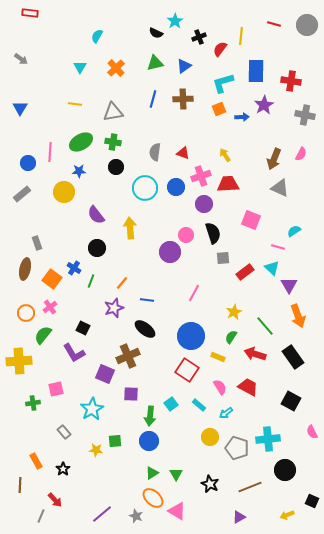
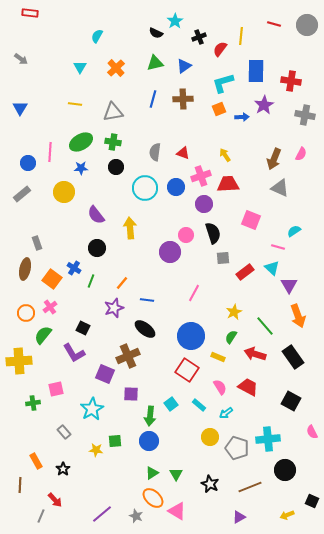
blue star at (79, 171): moved 2 px right, 3 px up
